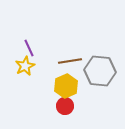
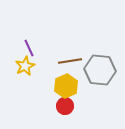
gray hexagon: moved 1 px up
